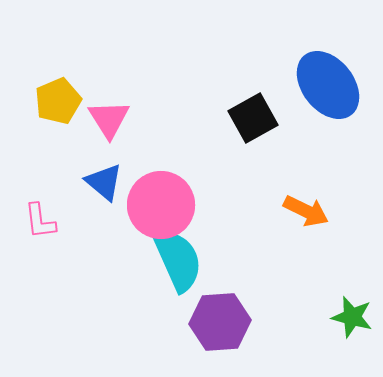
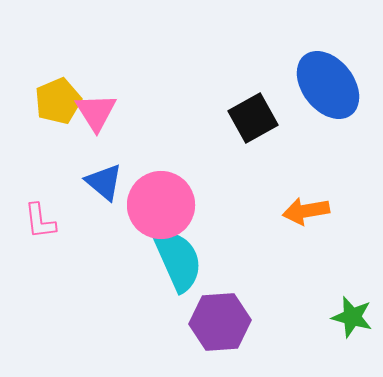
pink triangle: moved 13 px left, 7 px up
orange arrow: rotated 144 degrees clockwise
